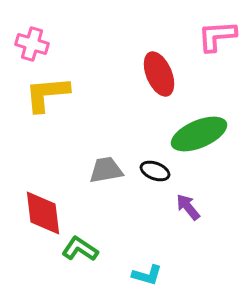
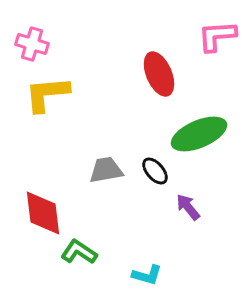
black ellipse: rotated 28 degrees clockwise
green L-shape: moved 1 px left, 3 px down
